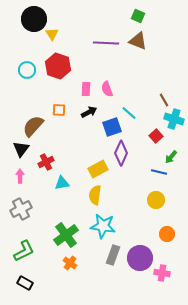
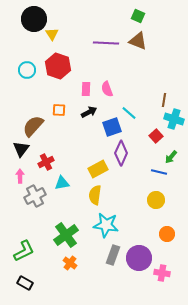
brown line: rotated 40 degrees clockwise
gray cross: moved 14 px right, 13 px up
cyan star: moved 3 px right, 1 px up
purple circle: moved 1 px left
